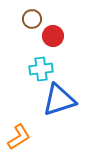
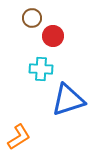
brown circle: moved 1 px up
cyan cross: rotated 10 degrees clockwise
blue triangle: moved 9 px right
